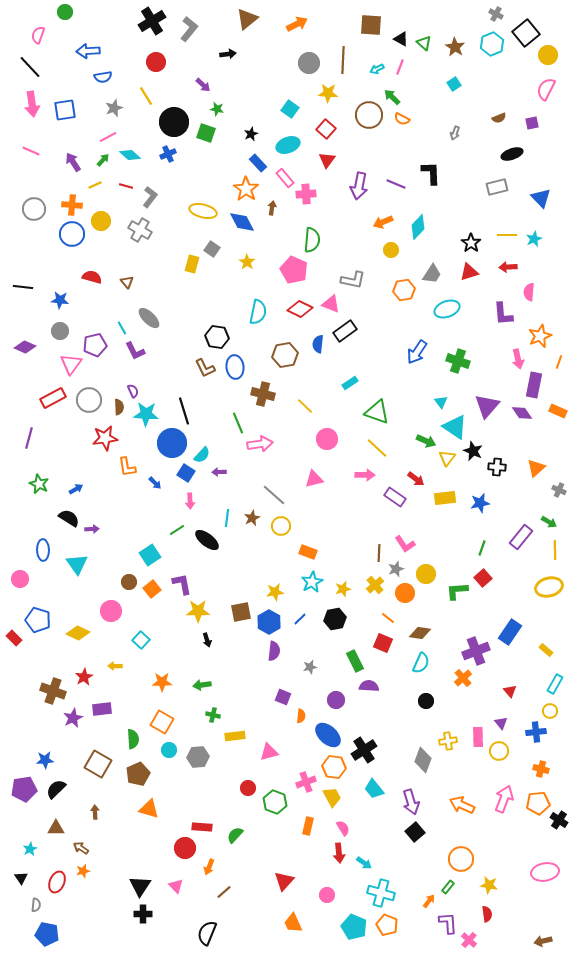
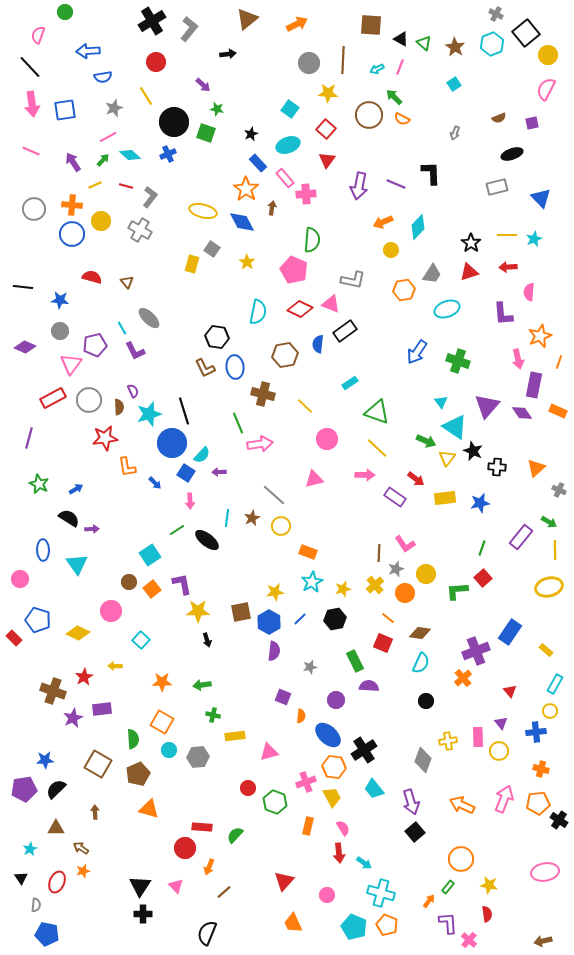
green arrow at (392, 97): moved 2 px right
cyan star at (146, 414): moved 3 px right; rotated 20 degrees counterclockwise
